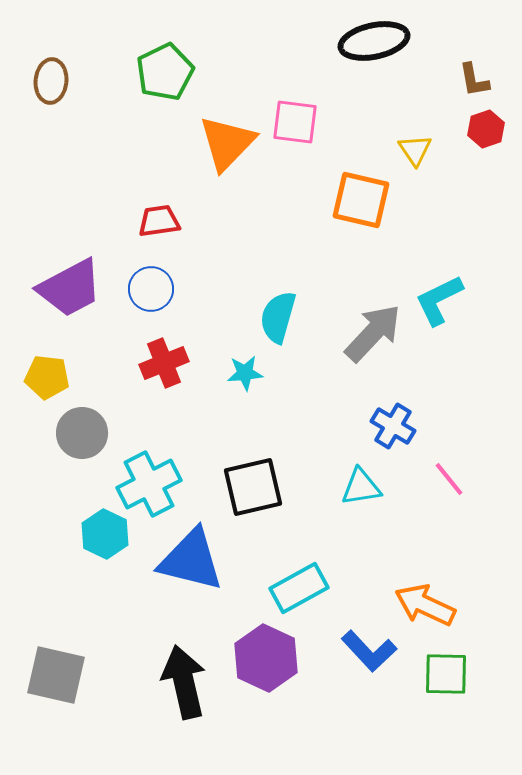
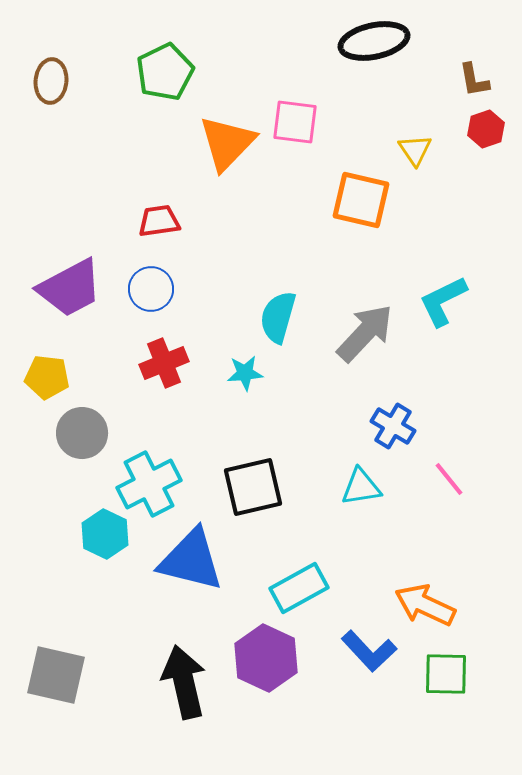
cyan L-shape: moved 4 px right, 1 px down
gray arrow: moved 8 px left
